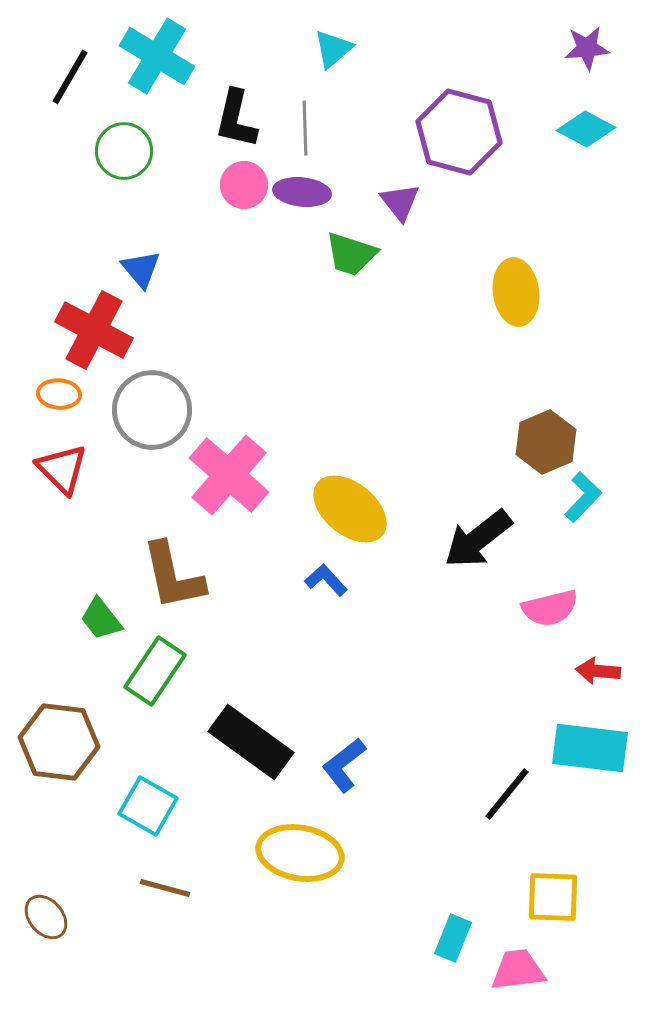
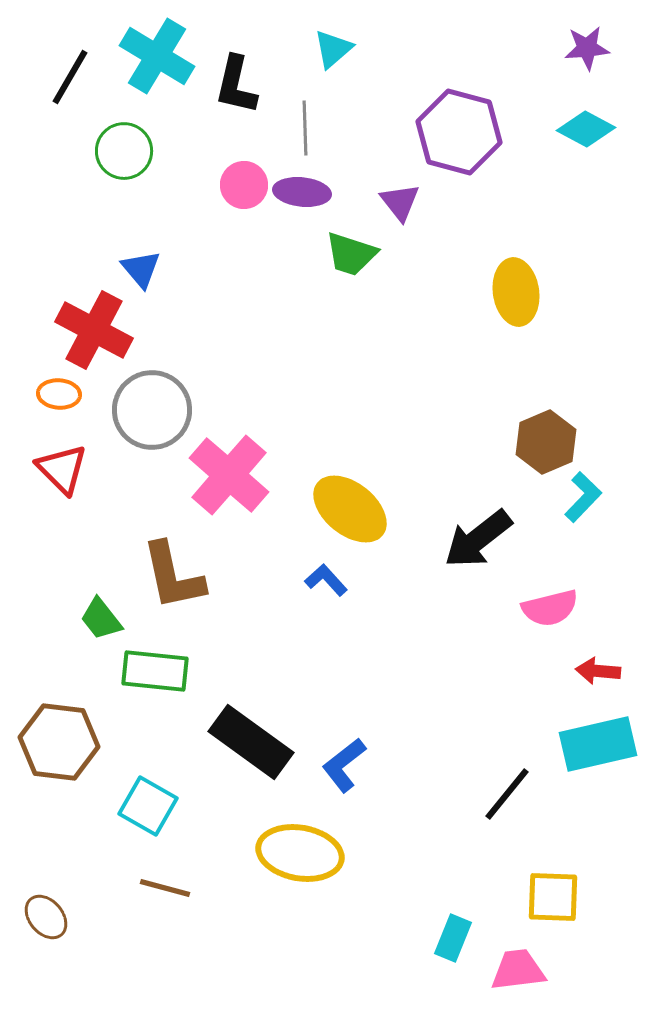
black L-shape at (236, 119): moved 34 px up
green rectangle at (155, 671): rotated 62 degrees clockwise
cyan rectangle at (590, 748): moved 8 px right, 4 px up; rotated 20 degrees counterclockwise
